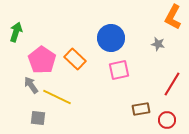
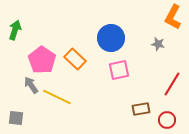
green arrow: moved 1 px left, 2 px up
gray square: moved 22 px left
